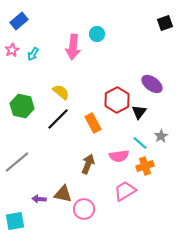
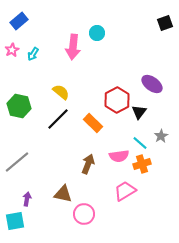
cyan circle: moved 1 px up
green hexagon: moved 3 px left
orange rectangle: rotated 18 degrees counterclockwise
orange cross: moved 3 px left, 2 px up
purple arrow: moved 12 px left; rotated 96 degrees clockwise
pink circle: moved 5 px down
